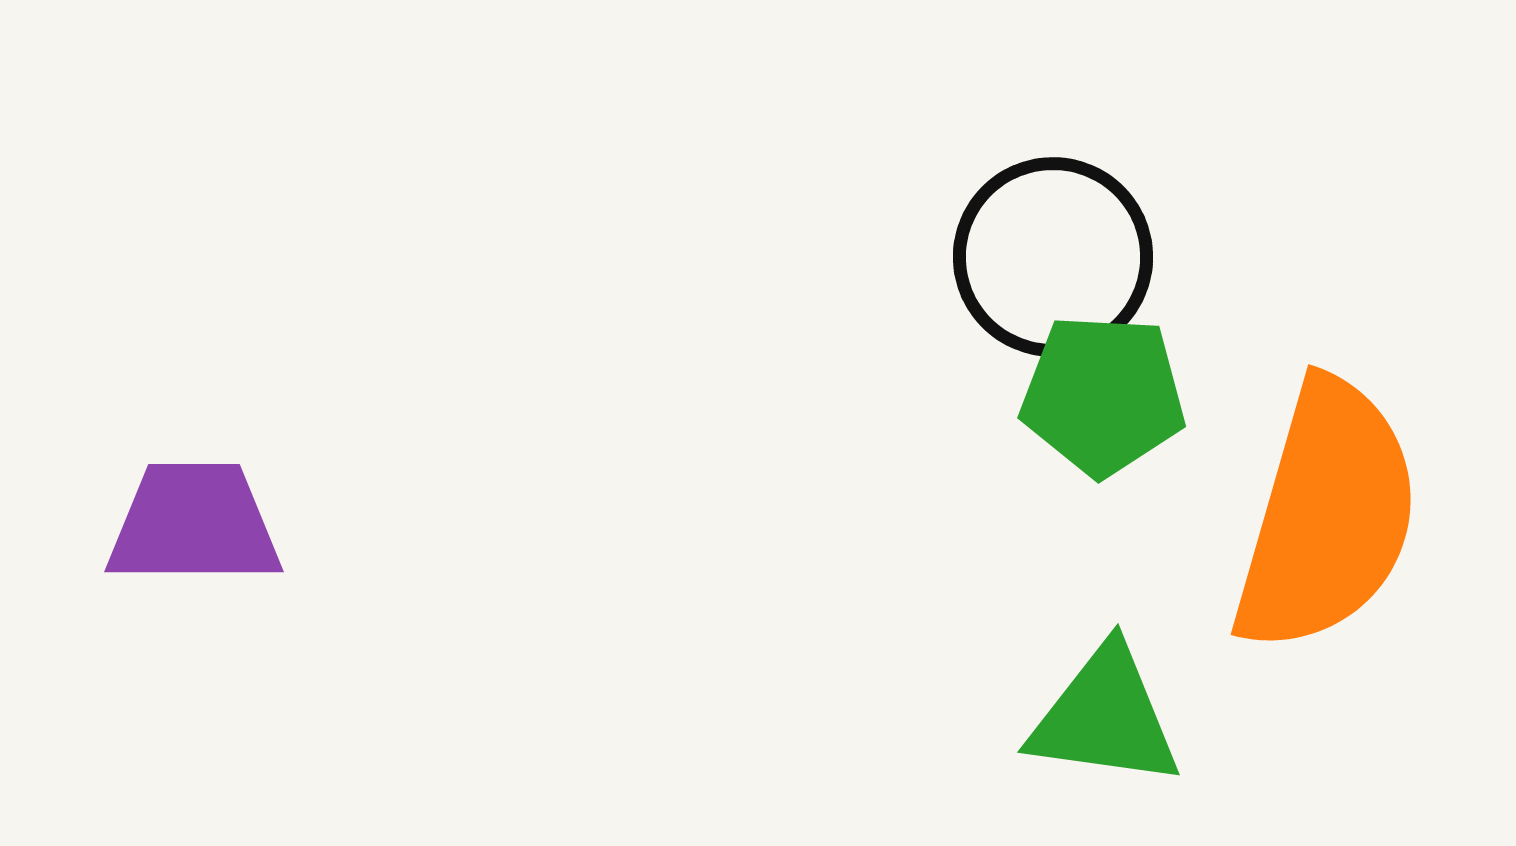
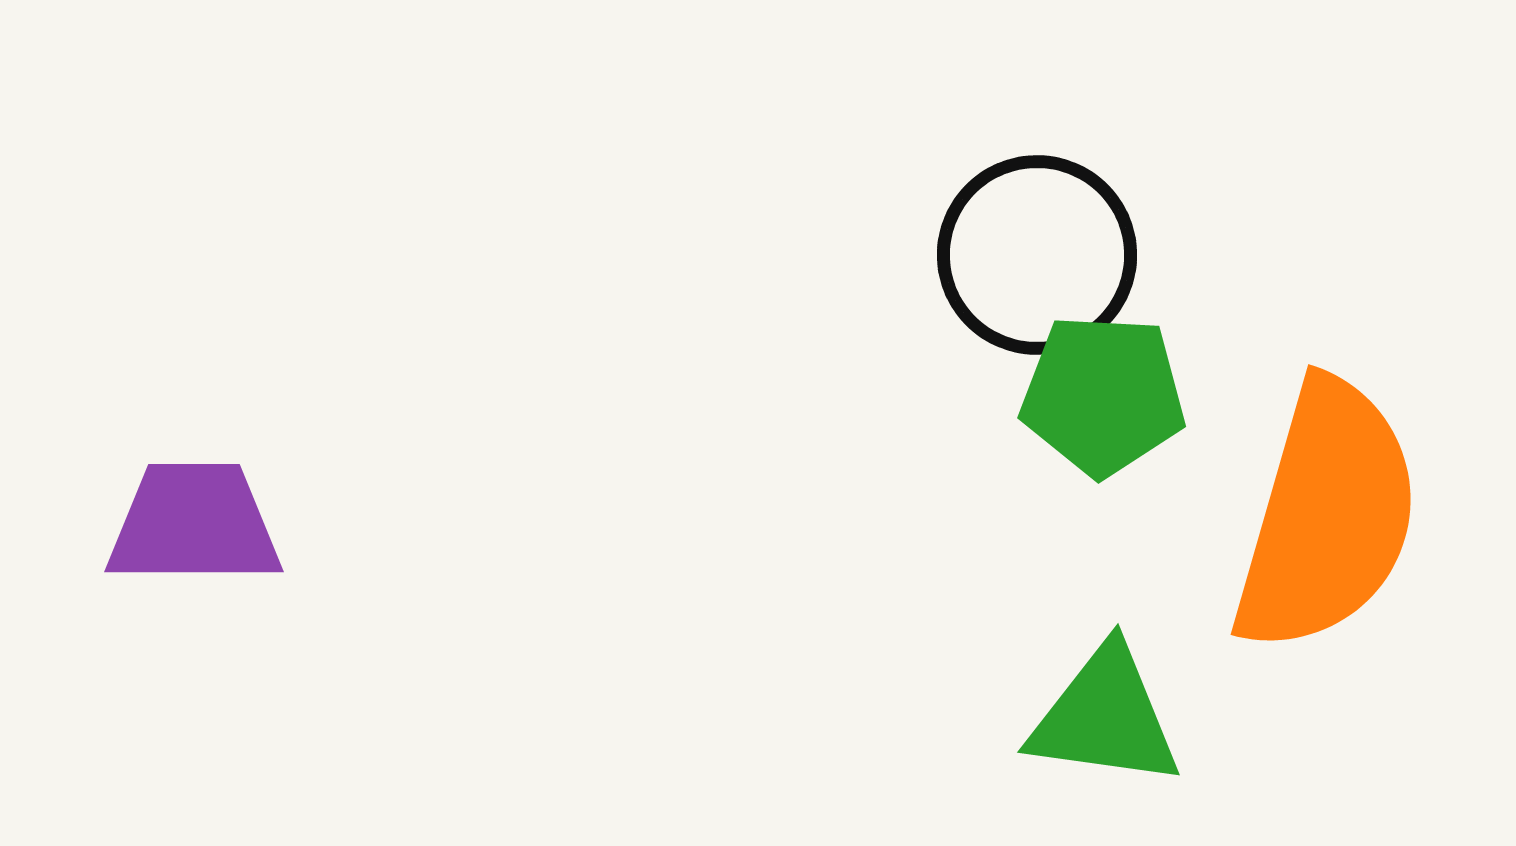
black circle: moved 16 px left, 2 px up
